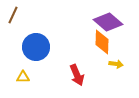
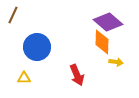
blue circle: moved 1 px right
yellow arrow: moved 2 px up
yellow triangle: moved 1 px right, 1 px down
